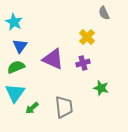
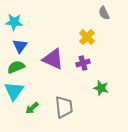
cyan star: rotated 24 degrees counterclockwise
cyan triangle: moved 1 px left, 2 px up
